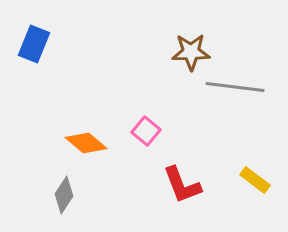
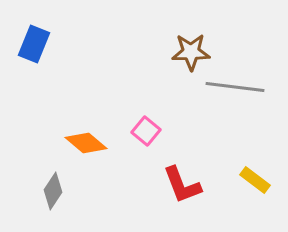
gray diamond: moved 11 px left, 4 px up
